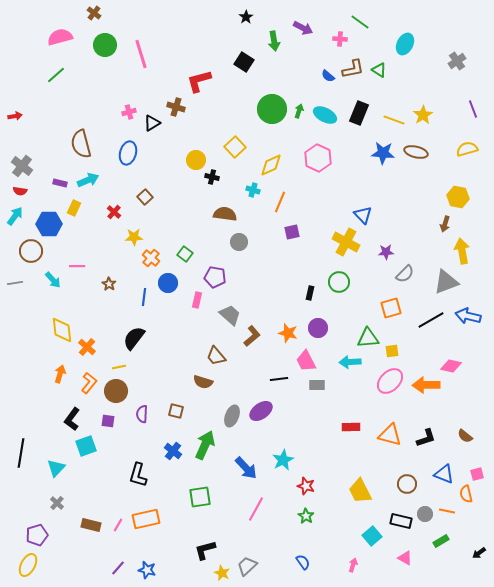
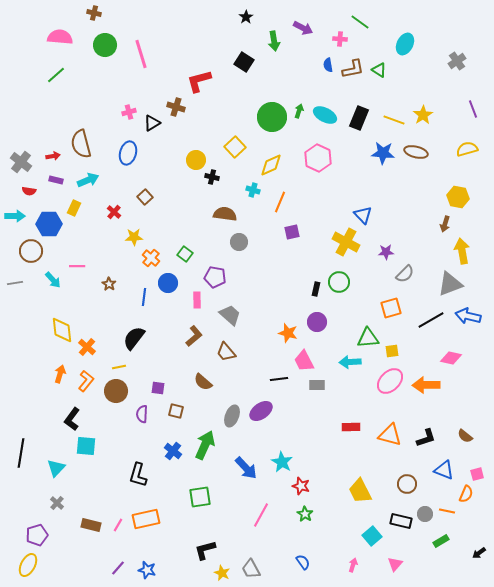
brown cross at (94, 13): rotated 24 degrees counterclockwise
pink semicircle at (60, 37): rotated 20 degrees clockwise
blue semicircle at (328, 76): moved 11 px up; rotated 40 degrees clockwise
green circle at (272, 109): moved 8 px down
black rectangle at (359, 113): moved 5 px down
red arrow at (15, 116): moved 38 px right, 40 px down
gray cross at (22, 166): moved 1 px left, 4 px up
purple rectangle at (60, 183): moved 4 px left, 3 px up
red semicircle at (20, 191): moved 9 px right
cyan arrow at (15, 216): rotated 54 degrees clockwise
gray triangle at (446, 282): moved 4 px right, 2 px down
black rectangle at (310, 293): moved 6 px right, 4 px up
pink rectangle at (197, 300): rotated 14 degrees counterclockwise
purple circle at (318, 328): moved 1 px left, 6 px up
brown L-shape at (252, 336): moved 58 px left
brown trapezoid at (216, 356): moved 10 px right, 4 px up
pink trapezoid at (306, 361): moved 2 px left
pink diamond at (451, 366): moved 8 px up
brown semicircle at (203, 382): rotated 24 degrees clockwise
orange L-shape at (89, 383): moved 3 px left, 2 px up
purple square at (108, 421): moved 50 px right, 33 px up
cyan square at (86, 446): rotated 25 degrees clockwise
cyan star at (283, 460): moved 1 px left, 2 px down; rotated 15 degrees counterclockwise
blue triangle at (444, 474): moved 4 px up
red star at (306, 486): moved 5 px left
orange semicircle at (466, 494): rotated 144 degrees counterclockwise
pink line at (256, 509): moved 5 px right, 6 px down
green star at (306, 516): moved 1 px left, 2 px up
pink triangle at (405, 558): moved 10 px left, 6 px down; rotated 42 degrees clockwise
gray trapezoid at (247, 566): moved 4 px right, 3 px down; rotated 75 degrees counterclockwise
